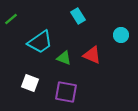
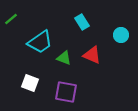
cyan rectangle: moved 4 px right, 6 px down
